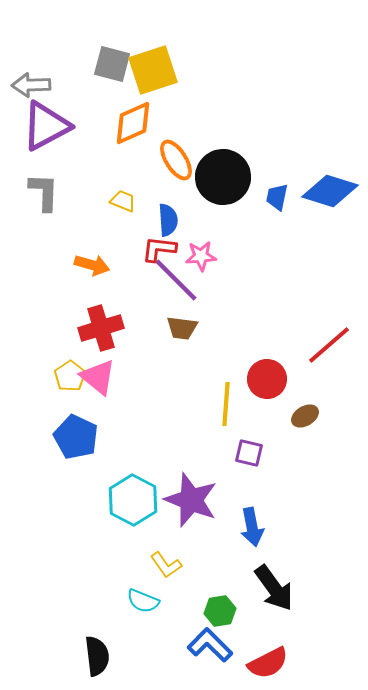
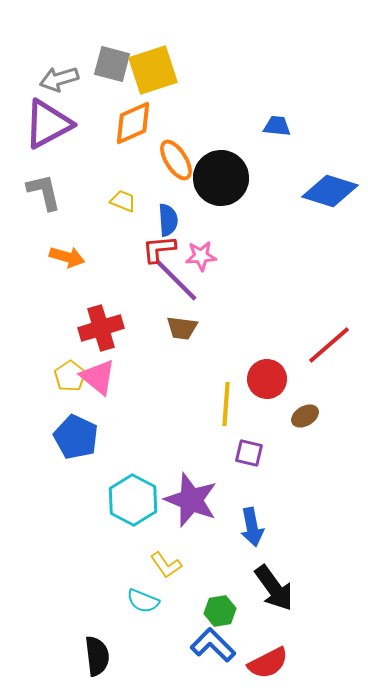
gray arrow: moved 28 px right, 6 px up; rotated 15 degrees counterclockwise
purple triangle: moved 2 px right, 2 px up
black circle: moved 2 px left, 1 px down
gray L-shape: rotated 15 degrees counterclockwise
blue trapezoid: moved 71 px up; rotated 84 degrees clockwise
red L-shape: rotated 12 degrees counterclockwise
orange arrow: moved 25 px left, 8 px up
blue L-shape: moved 3 px right
